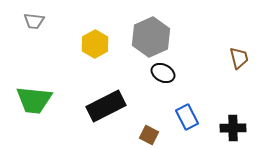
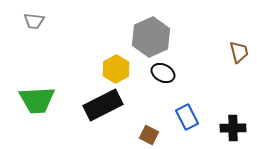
yellow hexagon: moved 21 px right, 25 px down
brown trapezoid: moved 6 px up
green trapezoid: moved 3 px right; rotated 9 degrees counterclockwise
black rectangle: moved 3 px left, 1 px up
